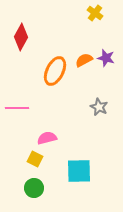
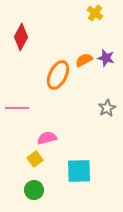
orange ellipse: moved 3 px right, 4 px down
gray star: moved 8 px right, 1 px down; rotated 18 degrees clockwise
yellow square: rotated 28 degrees clockwise
green circle: moved 2 px down
